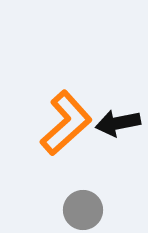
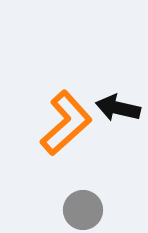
black arrow: moved 15 px up; rotated 24 degrees clockwise
